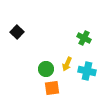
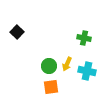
green cross: rotated 16 degrees counterclockwise
green circle: moved 3 px right, 3 px up
orange square: moved 1 px left, 1 px up
